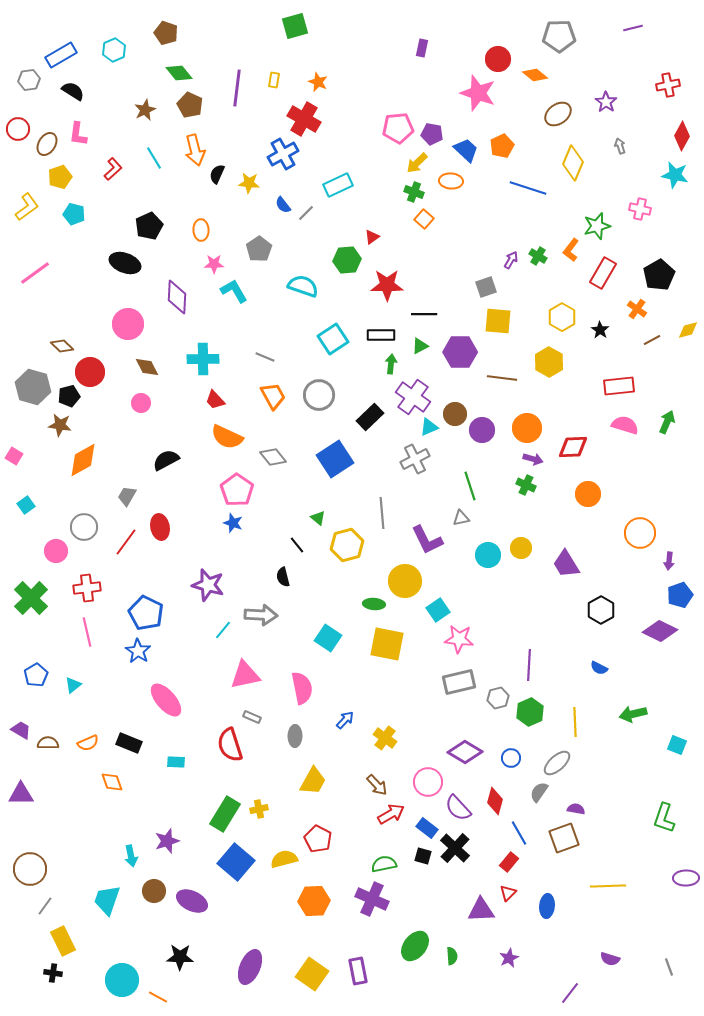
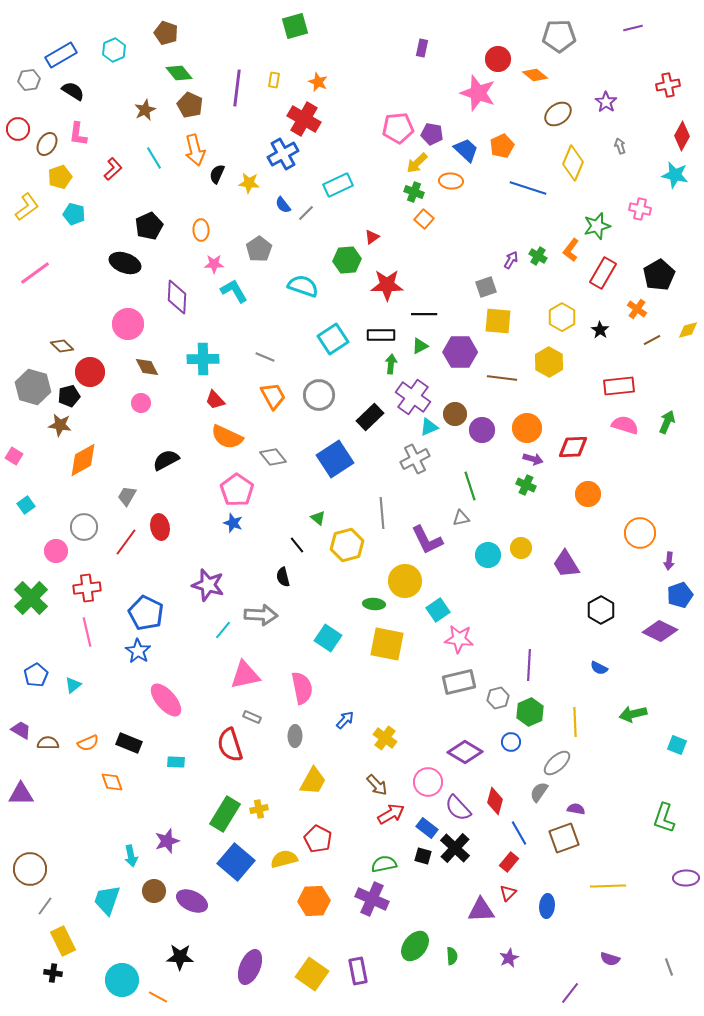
blue circle at (511, 758): moved 16 px up
